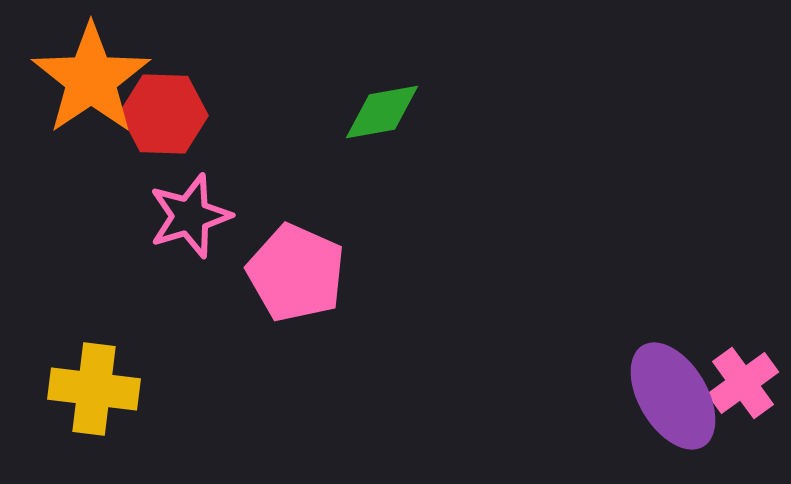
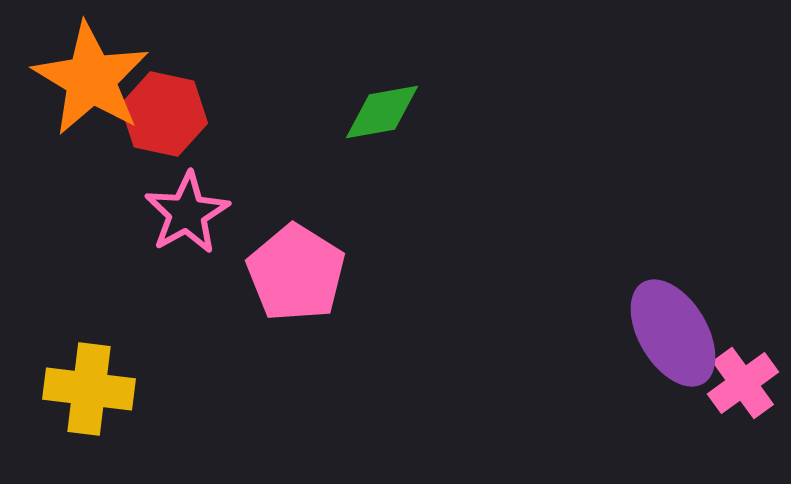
orange star: rotated 7 degrees counterclockwise
red hexagon: rotated 10 degrees clockwise
pink star: moved 3 px left, 3 px up; rotated 12 degrees counterclockwise
pink pentagon: rotated 8 degrees clockwise
yellow cross: moved 5 px left
purple ellipse: moved 63 px up
